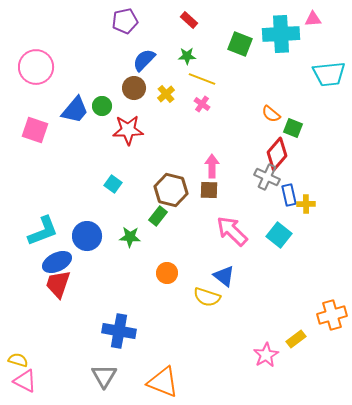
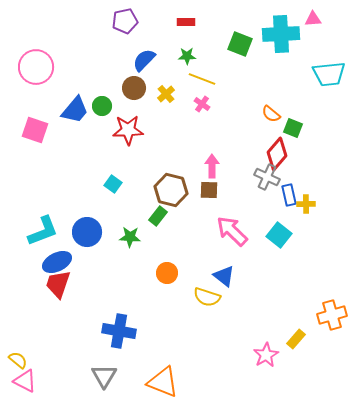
red rectangle at (189, 20): moved 3 px left, 2 px down; rotated 42 degrees counterclockwise
blue circle at (87, 236): moved 4 px up
yellow rectangle at (296, 339): rotated 12 degrees counterclockwise
yellow semicircle at (18, 360): rotated 24 degrees clockwise
